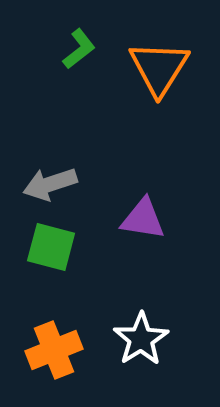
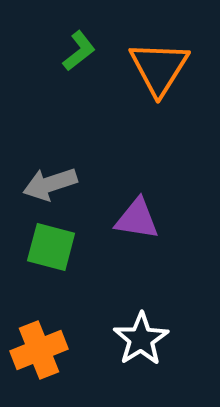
green L-shape: moved 2 px down
purple triangle: moved 6 px left
orange cross: moved 15 px left
